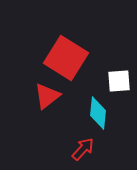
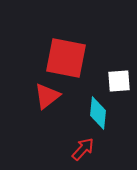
red square: rotated 21 degrees counterclockwise
